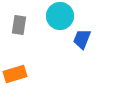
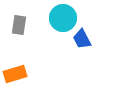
cyan circle: moved 3 px right, 2 px down
blue trapezoid: rotated 50 degrees counterclockwise
